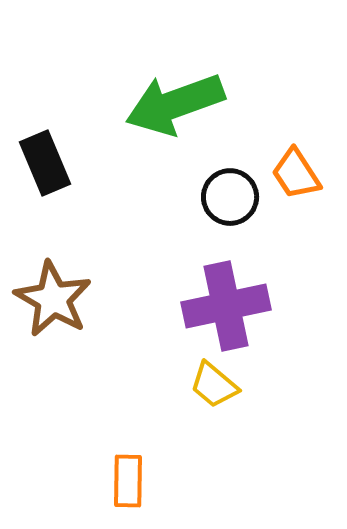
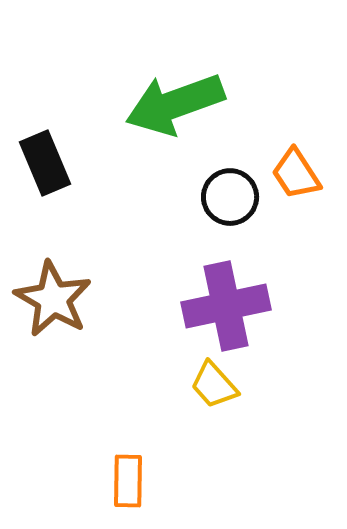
yellow trapezoid: rotated 8 degrees clockwise
